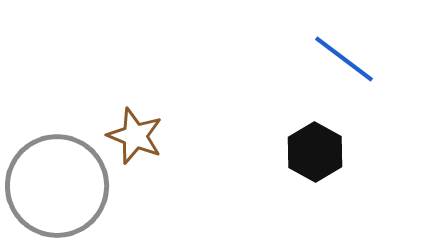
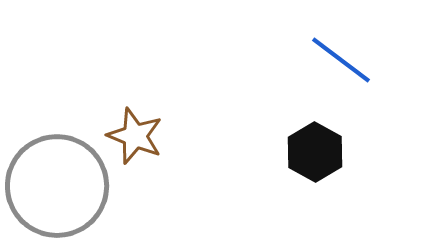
blue line: moved 3 px left, 1 px down
